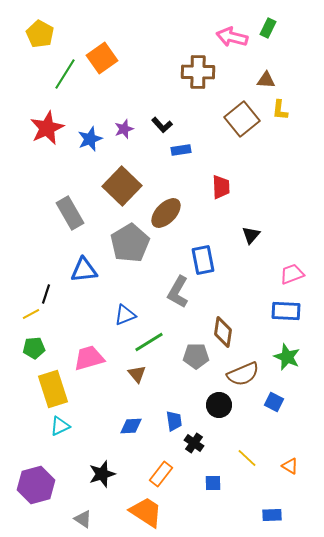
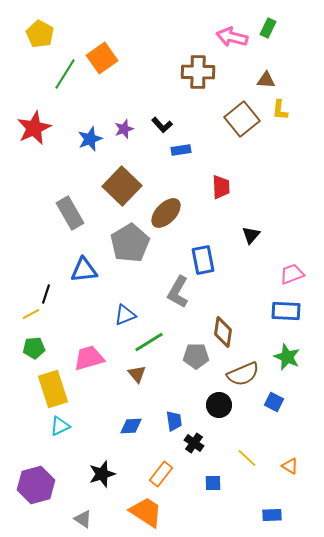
red star at (47, 128): moved 13 px left
